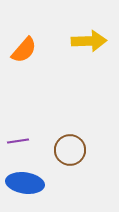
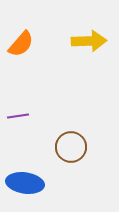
orange semicircle: moved 3 px left, 6 px up
purple line: moved 25 px up
brown circle: moved 1 px right, 3 px up
